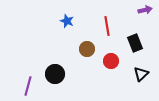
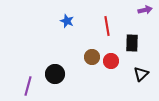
black rectangle: moved 3 px left; rotated 24 degrees clockwise
brown circle: moved 5 px right, 8 px down
